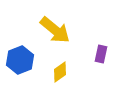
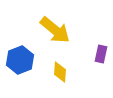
yellow diamond: rotated 50 degrees counterclockwise
